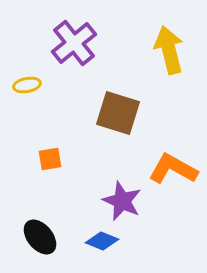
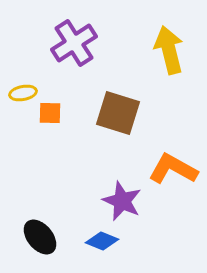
purple cross: rotated 6 degrees clockwise
yellow ellipse: moved 4 px left, 8 px down
orange square: moved 46 px up; rotated 10 degrees clockwise
